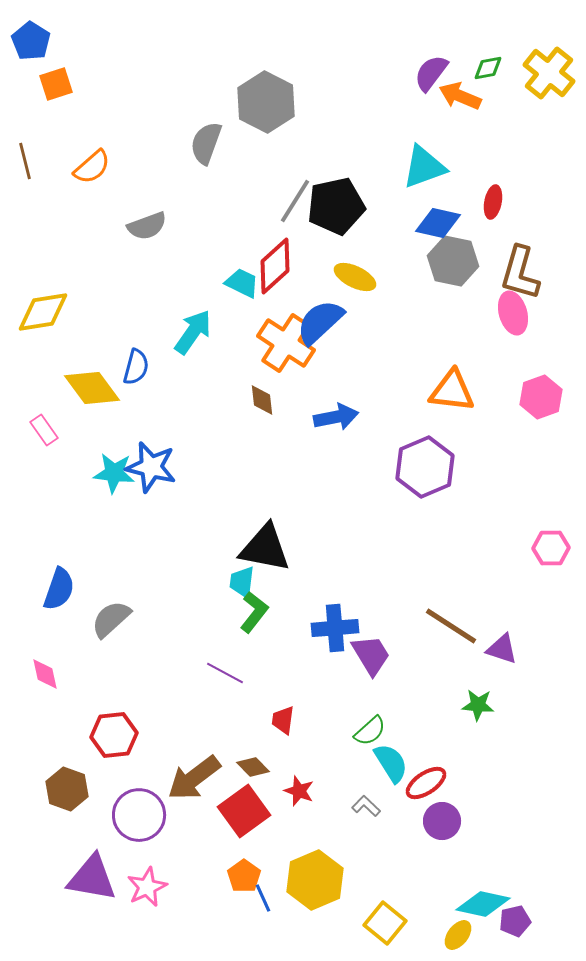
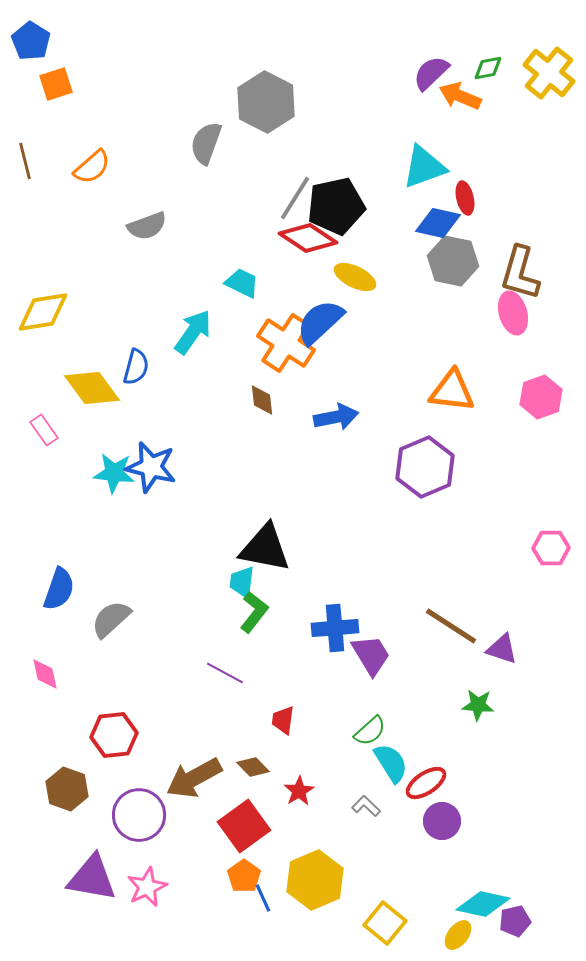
purple semicircle at (431, 73): rotated 9 degrees clockwise
gray line at (295, 201): moved 3 px up
red ellipse at (493, 202): moved 28 px left, 4 px up; rotated 24 degrees counterclockwise
red diamond at (275, 266): moved 33 px right, 28 px up; rotated 76 degrees clockwise
brown arrow at (194, 778): rotated 8 degrees clockwise
red star at (299, 791): rotated 20 degrees clockwise
red square at (244, 811): moved 15 px down
